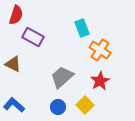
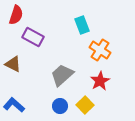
cyan rectangle: moved 3 px up
gray trapezoid: moved 2 px up
blue circle: moved 2 px right, 1 px up
